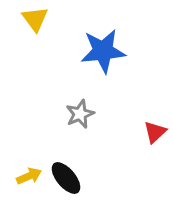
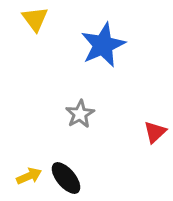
blue star: moved 6 px up; rotated 18 degrees counterclockwise
gray star: rotated 8 degrees counterclockwise
